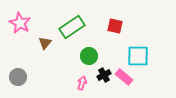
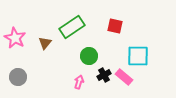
pink star: moved 5 px left, 15 px down
pink arrow: moved 3 px left, 1 px up
